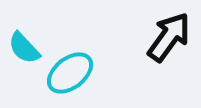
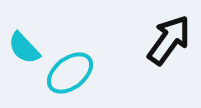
black arrow: moved 3 px down
